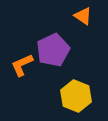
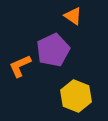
orange triangle: moved 10 px left
orange L-shape: moved 2 px left, 1 px down
